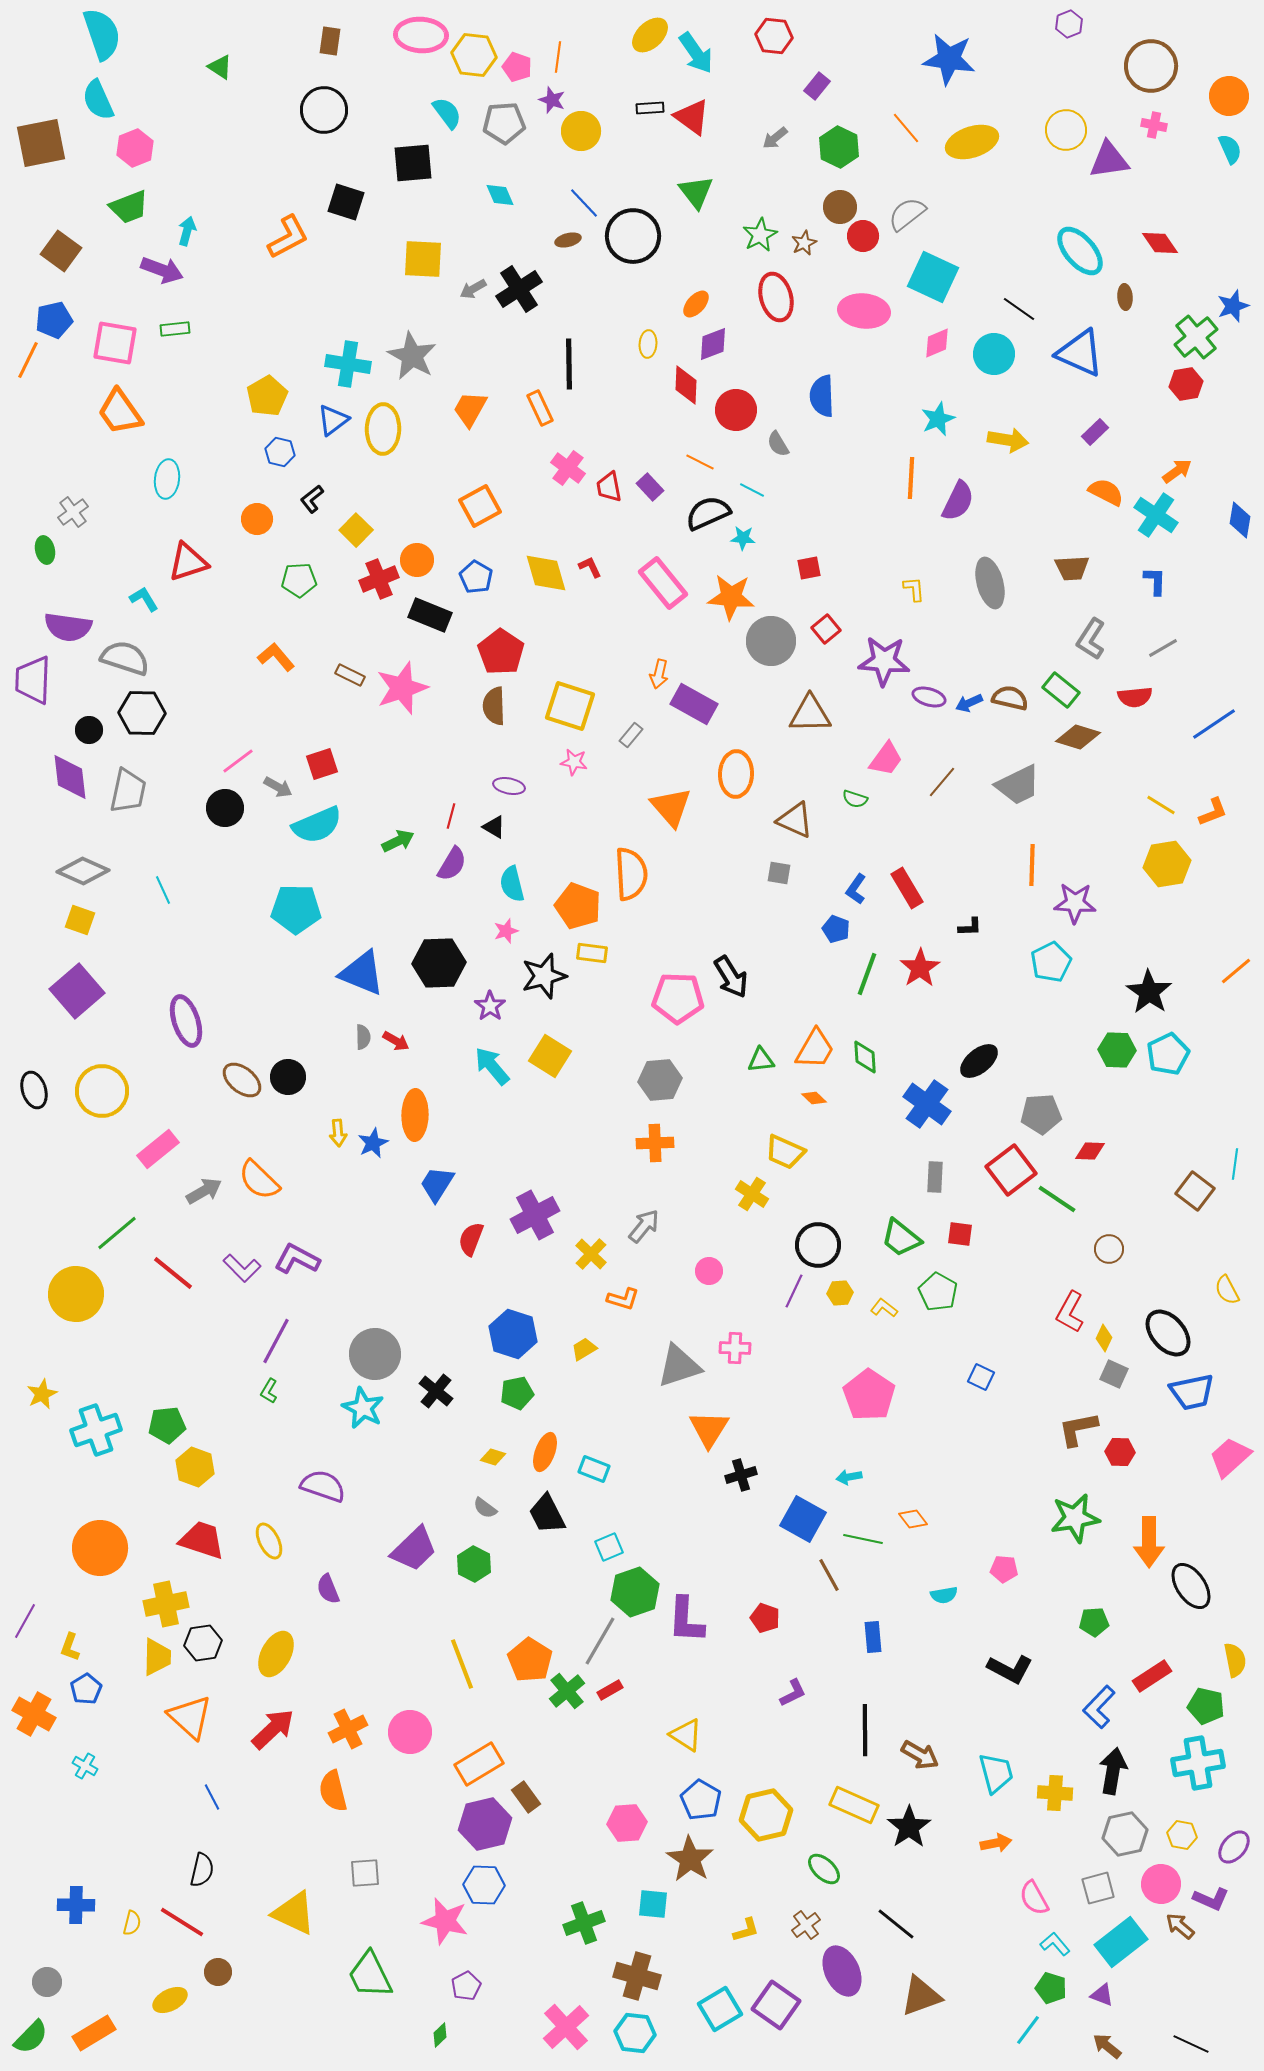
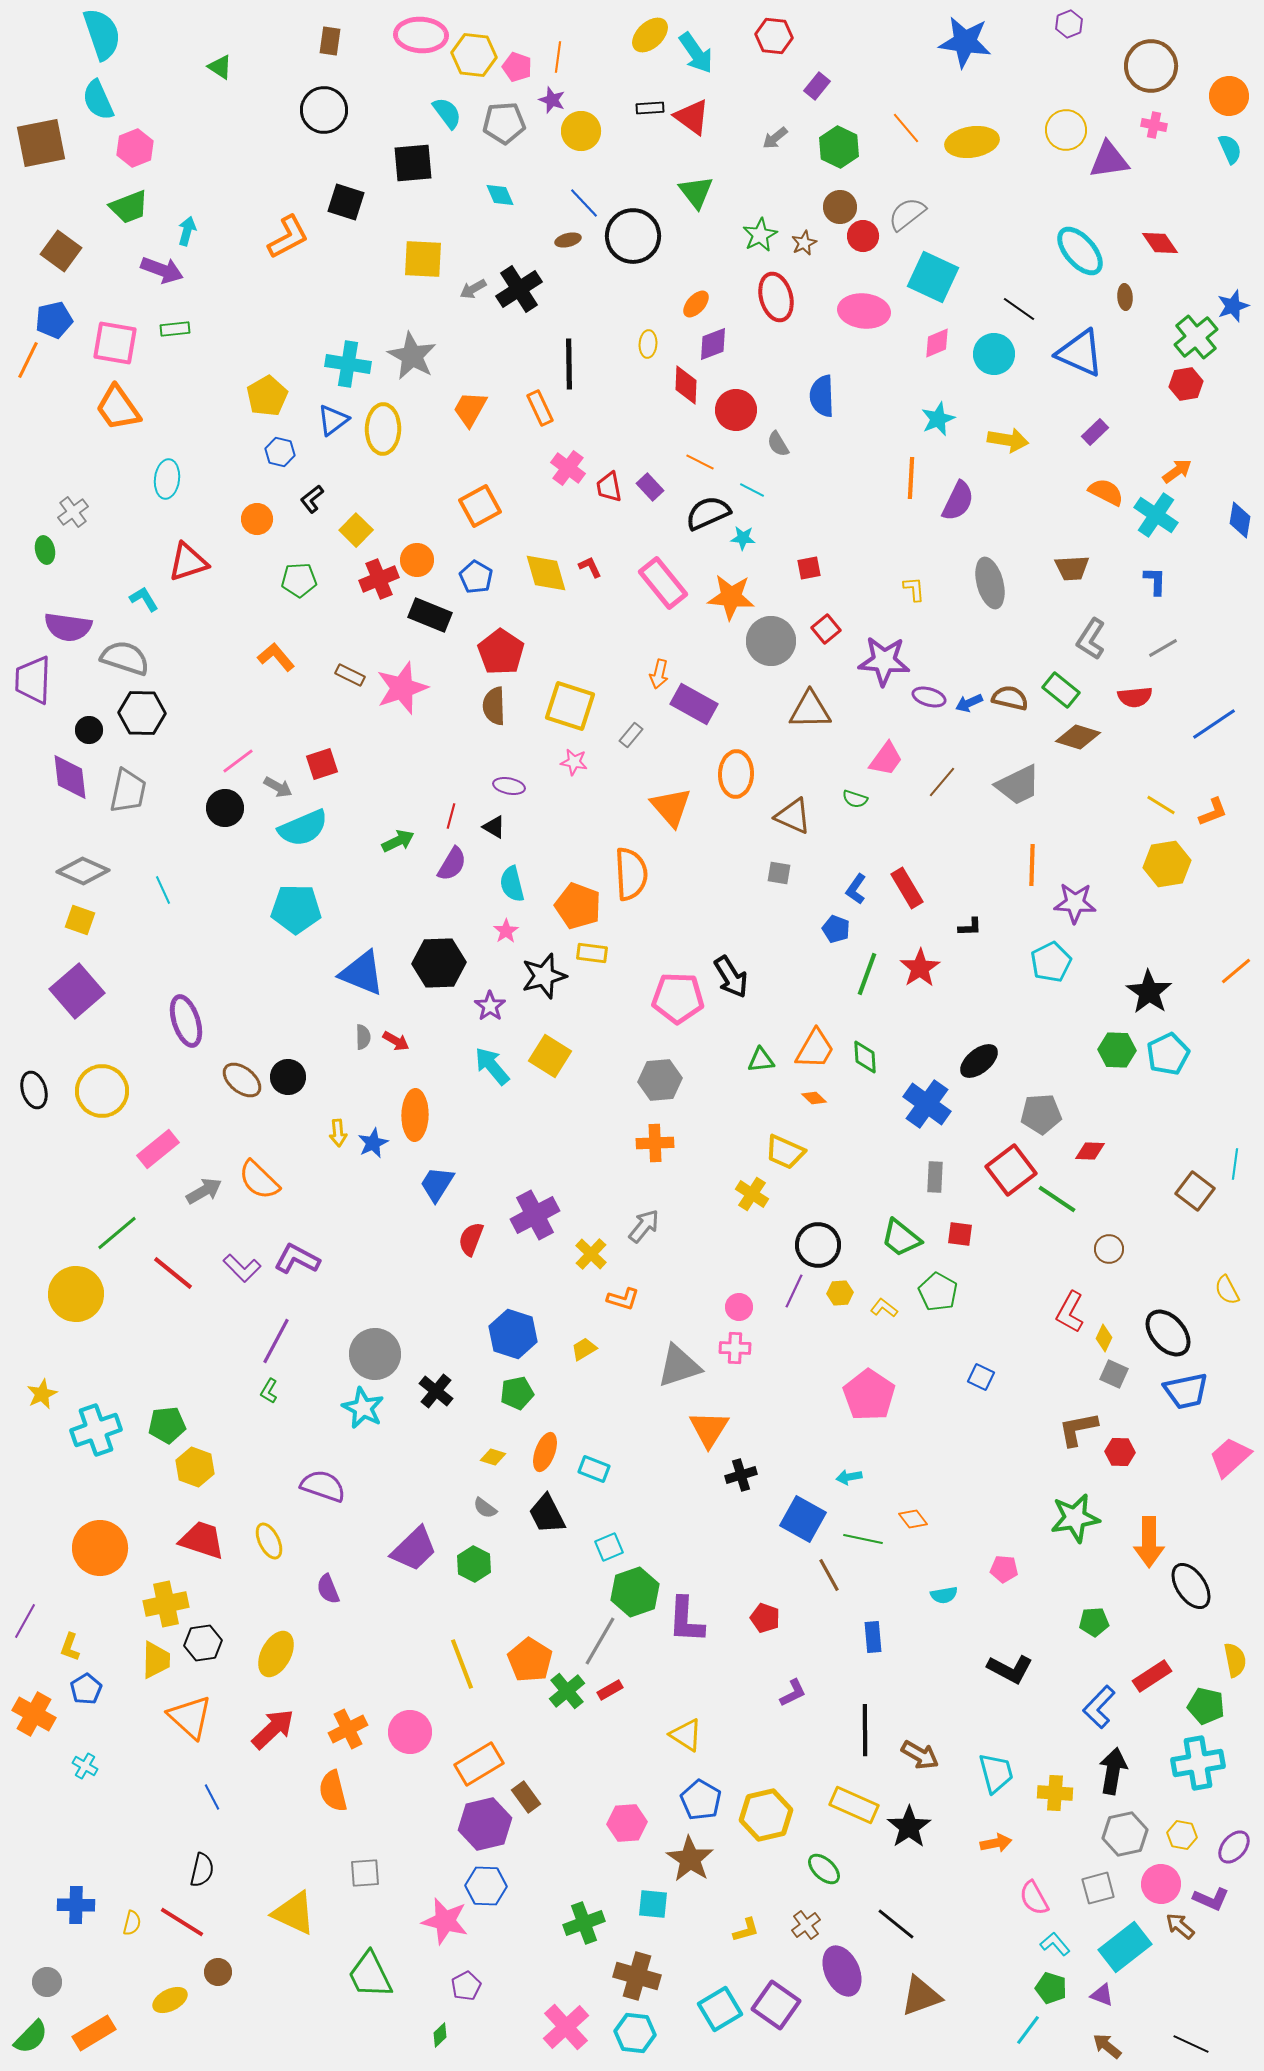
blue star at (949, 59): moved 16 px right, 17 px up
yellow ellipse at (972, 142): rotated 9 degrees clockwise
orange trapezoid at (120, 412): moved 2 px left, 4 px up
brown triangle at (810, 714): moved 4 px up
brown triangle at (795, 820): moved 2 px left, 4 px up
cyan semicircle at (317, 825): moved 14 px left, 3 px down
pink star at (506, 931): rotated 15 degrees counterclockwise
pink circle at (709, 1271): moved 30 px right, 36 px down
blue trapezoid at (1192, 1392): moved 6 px left, 1 px up
yellow trapezoid at (157, 1657): moved 1 px left, 3 px down
blue hexagon at (484, 1885): moved 2 px right, 1 px down
cyan rectangle at (1121, 1942): moved 4 px right, 5 px down
